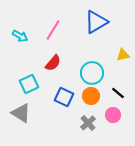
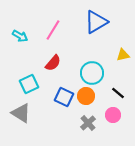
orange circle: moved 5 px left
